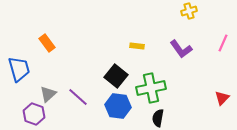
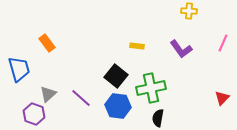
yellow cross: rotated 21 degrees clockwise
purple line: moved 3 px right, 1 px down
